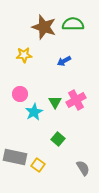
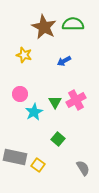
brown star: rotated 10 degrees clockwise
yellow star: rotated 21 degrees clockwise
